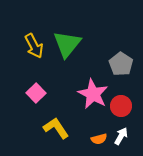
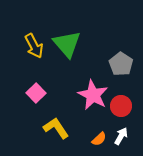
green triangle: rotated 20 degrees counterclockwise
pink star: moved 1 px down
orange semicircle: rotated 28 degrees counterclockwise
